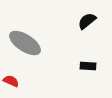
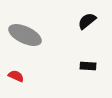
gray ellipse: moved 8 px up; rotated 8 degrees counterclockwise
red semicircle: moved 5 px right, 5 px up
